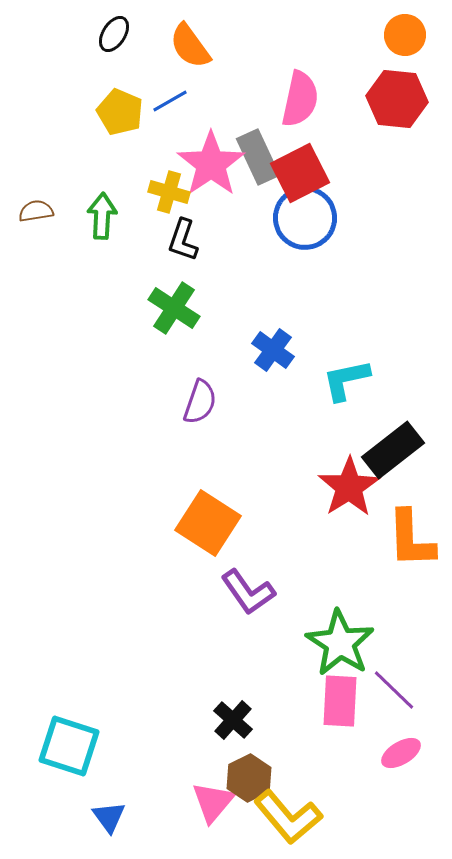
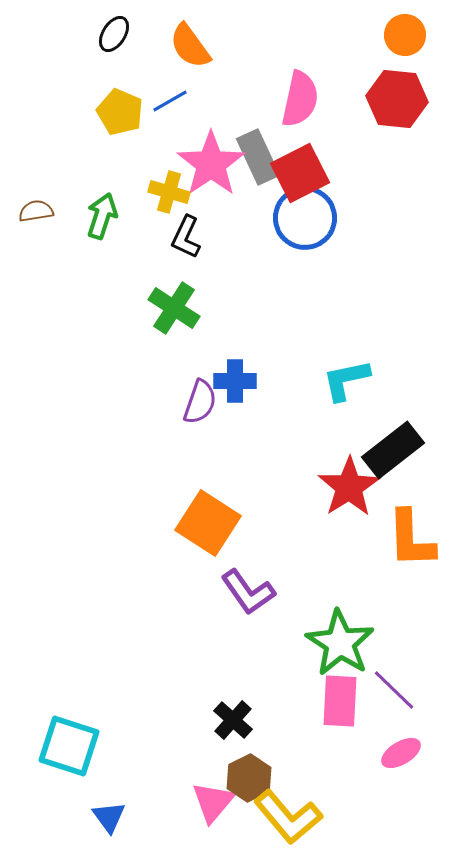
green arrow: rotated 15 degrees clockwise
black L-shape: moved 3 px right, 3 px up; rotated 6 degrees clockwise
blue cross: moved 38 px left, 31 px down; rotated 36 degrees counterclockwise
